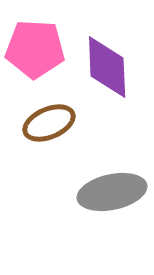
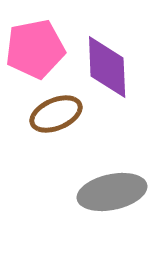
pink pentagon: rotated 14 degrees counterclockwise
brown ellipse: moved 7 px right, 9 px up
